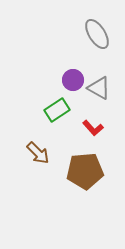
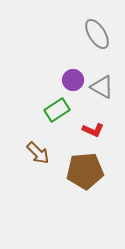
gray triangle: moved 3 px right, 1 px up
red L-shape: moved 2 px down; rotated 25 degrees counterclockwise
